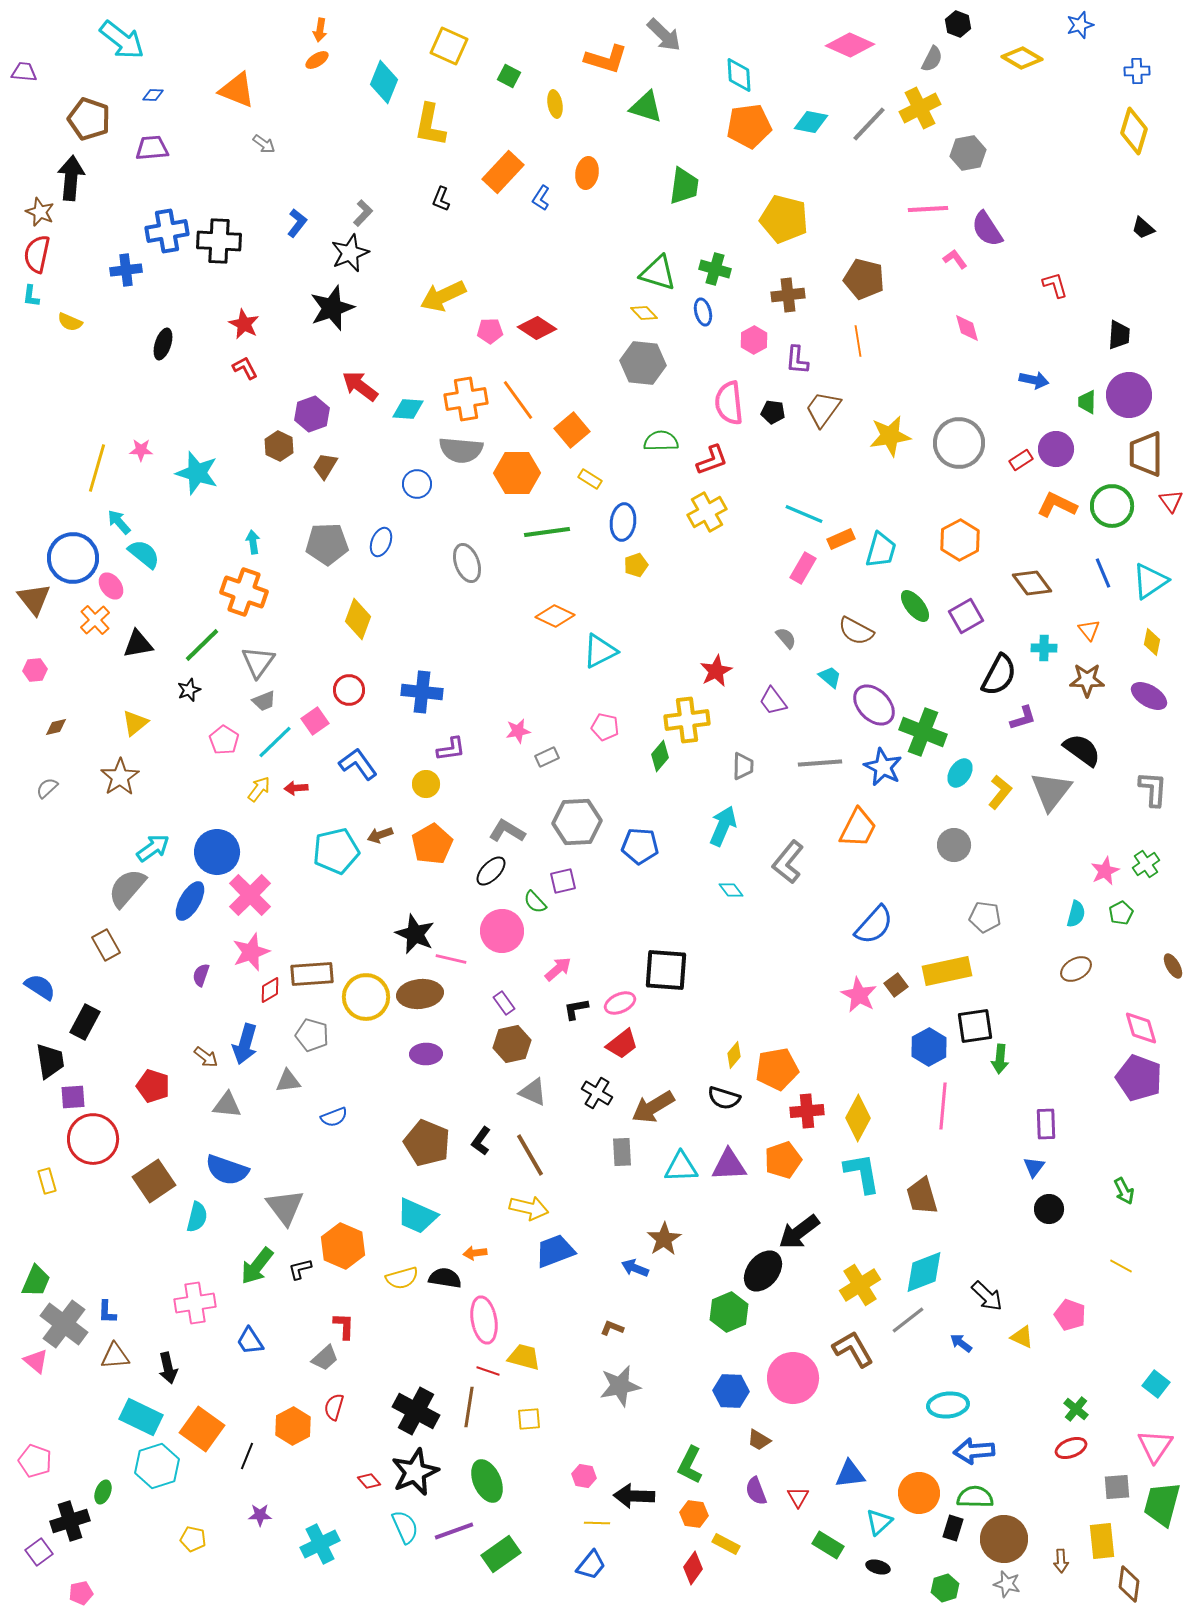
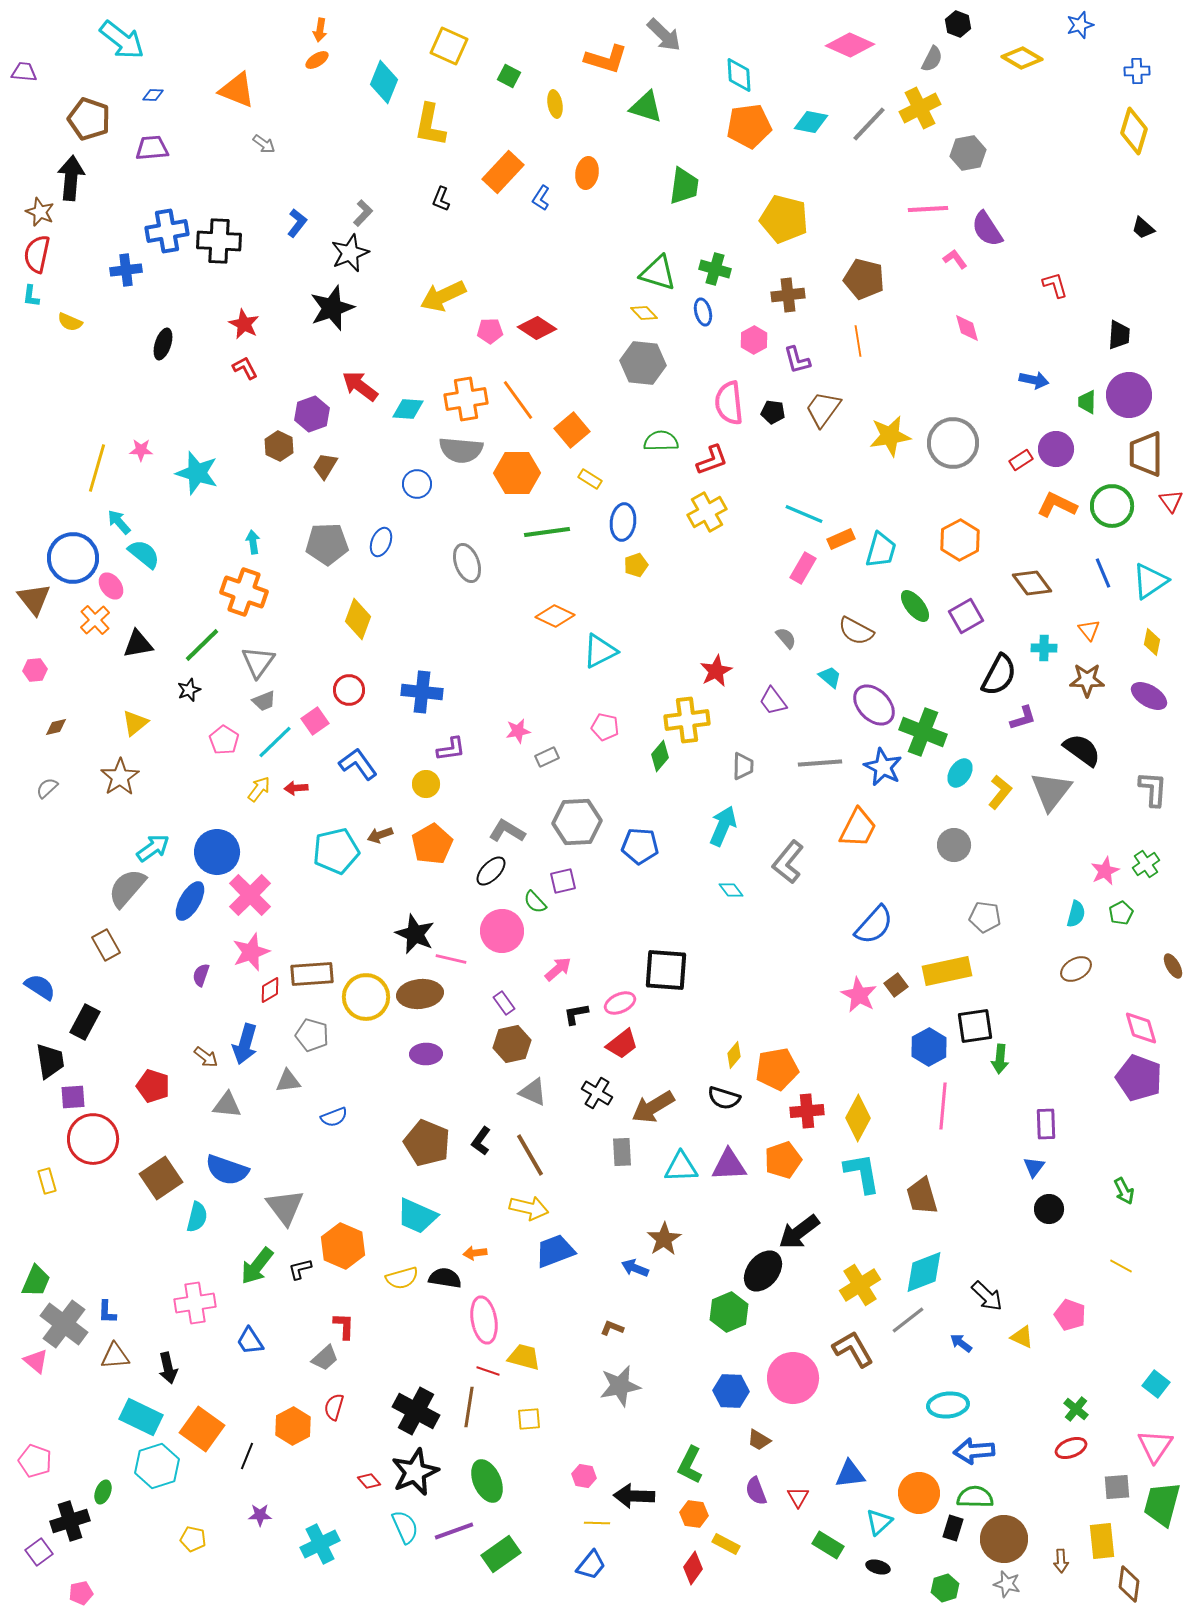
purple L-shape at (797, 360): rotated 20 degrees counterclockwise
gray circle at (959, 443): moved 6 px left
black L-shape at (576, 1009): moved 5 px down
brown square at (154, 1181): moved 7 px right, 3 px up
